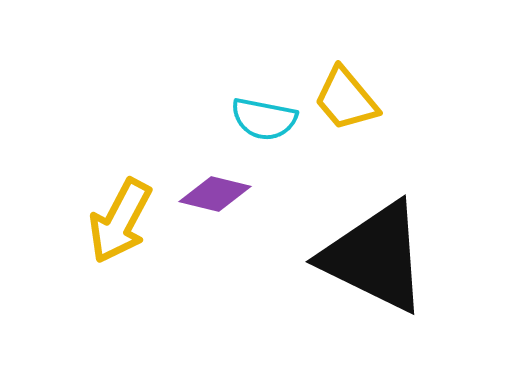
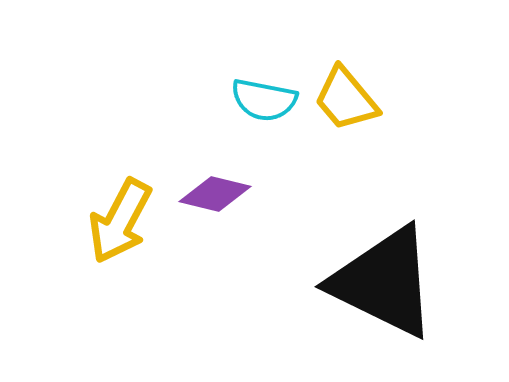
cyan semicircle: moved 19 px up
black triangle: moved 9 px right, 25 px down
